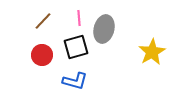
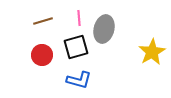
brown line: rotated 30 degrees clockwise
blue L-shape: moved 4 px right, 1 px up
